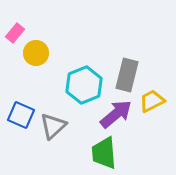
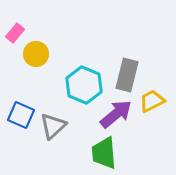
yellow circle: moved 1 px down
cyan hexagon: rotated 15 degrees counterclockwise
